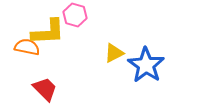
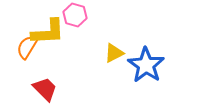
orange semicircle: rotated 70 degrees counterclockwise
